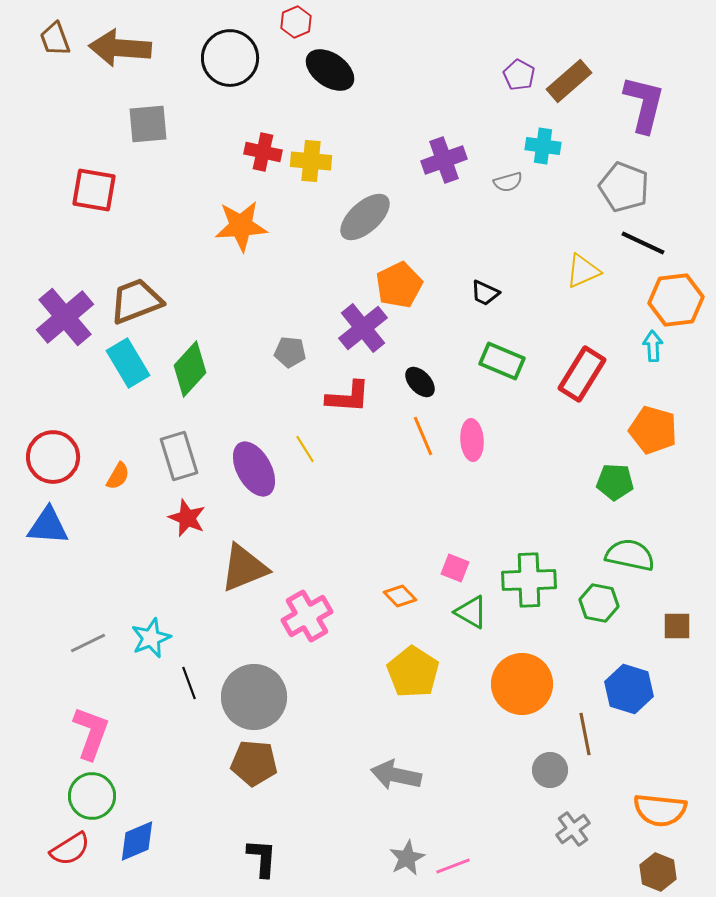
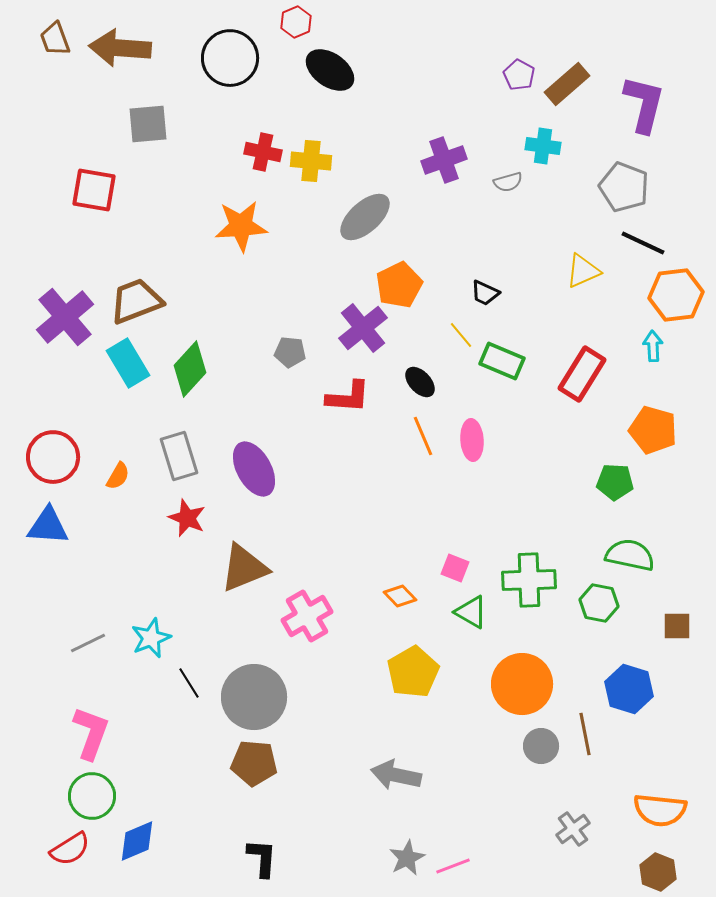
brown rectangle at (569, 81): moved 2 px left, 3 px down
orange hexagon at (676, 300): moved 5 px up
yellow line at (305, 449): moved 156 px right, 114 px up; rotated 8 degrees counterclockwise
yellow pentagon at (413, 672): rotated 9 degrees clockwise
black line at (189, 683): rotated 12 degrees counterclockwise
gray circle at (550, 770): moved 9 px left, 24 px up
